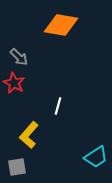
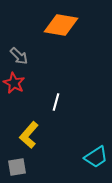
gray arrow: moved 1 px up
white line: moved 2 px left, 4 px up
